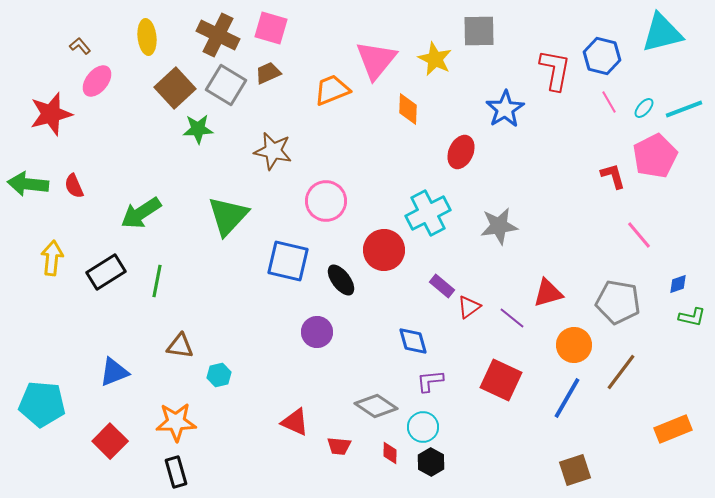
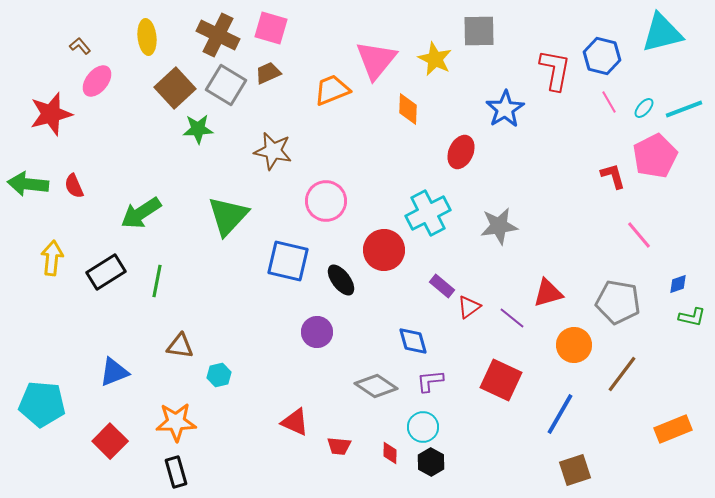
brown line at (621, 372): moved 1 px right, 2 px down
blue line at (567, 398): moved 7 px left, 16 px down
gray diamond at (376, 406): moved 20 px up
